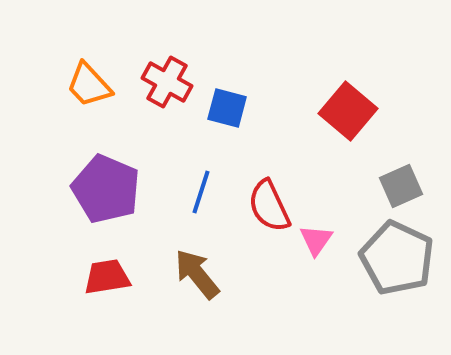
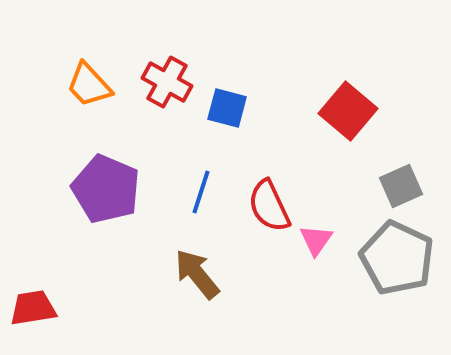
red trapezoid: moved 74 px left, 31 px down
